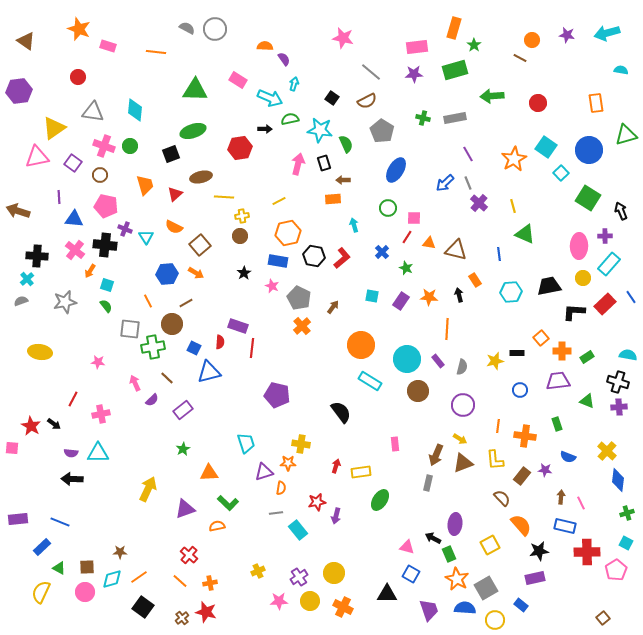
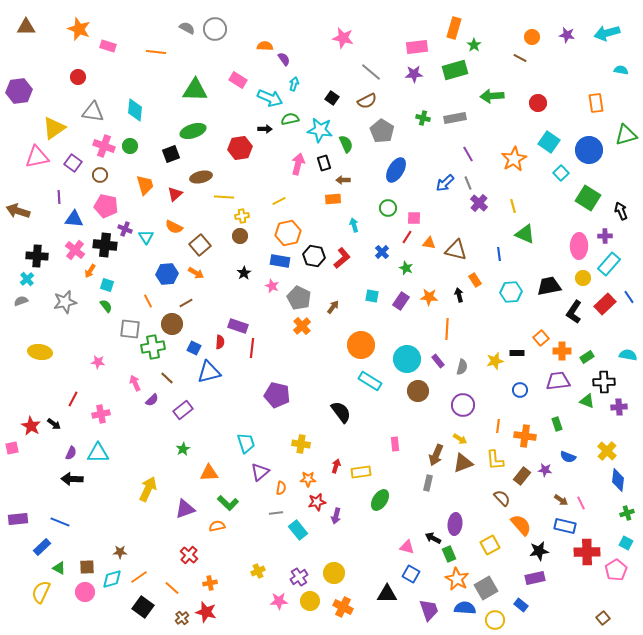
orange circle at (532, 40): moved 3 px up
brown triangle at (26, 41): moved 14 px up; rotated 36 degrees counterclockwise
cyan square at (546, 147): moved 3 px right, 5 px up
blue rectangle at (278, 261): moved 2 px right
blue line at (631, 297): moved 2 px left
black L-shape at (574, 312): rotated 60 degrees counterclockwise
black cross at (618, 382): moved 14 px left; rotated 20 degrees counterclockwise
pink square at (12, 448): rotated 16 degrees counterclockwise
purple semicircle at (71, 453): rotated 72 degrees counterclockwise
orange star at (288, 463): moved 20 px right, 16 px down
purple triangle at (264, 472): moved 4 px left; rotated 24 degrees counterclockwise
brown arrow at (561, 497): moved 3 px down; rotated 120 degrees clockwise
orange line at (180, 581): moved 8 px left, 7 px down
